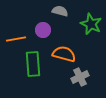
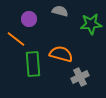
green star: rotated 30 degrees counterclockwise
purple circle: moved 14 px left, 11 px up
orange line: rotated 48 degrees clockwise
orange semicircle: moved 3 px left
